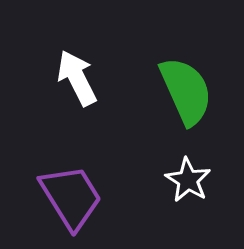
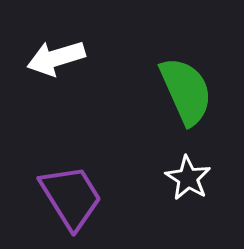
white arrow: moved 21 px left, 20 px up; rotated 80 degrees counterclockwise
white star: moved 2 px up
